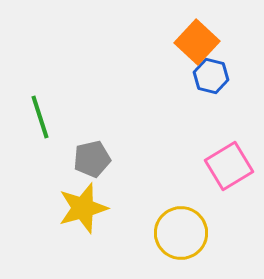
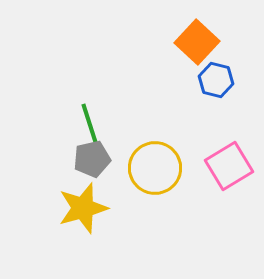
blue hexagon: moved 5 px right, 4 px down
green line: moved 50 px right, 8 px down
yellow circle: moved 26 px left, 65 px up
